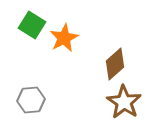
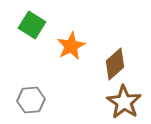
orange star: moved 7 px right, 8 px down
